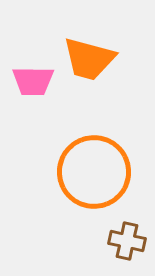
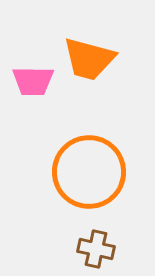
orange circle: moved 5 px left
brown cross: moved 31 px left, 8 px down
